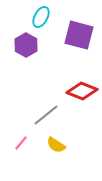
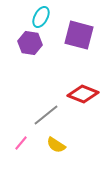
purple hexagon: moved 4 px right, 2 px up; rotated 20 degrees counterclockwise
red diamond: moved 1 px right, 3 px down
